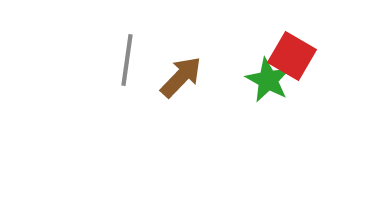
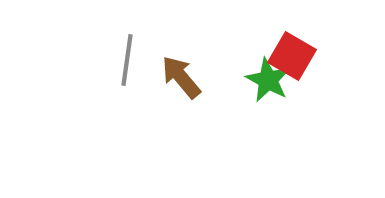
brown arrow: rotated 84 degrees counterclockwise
